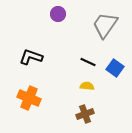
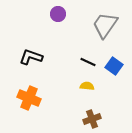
blue square: moved 1 px left, 2 px up
brown cross: moved 7 px right, 5 px down
